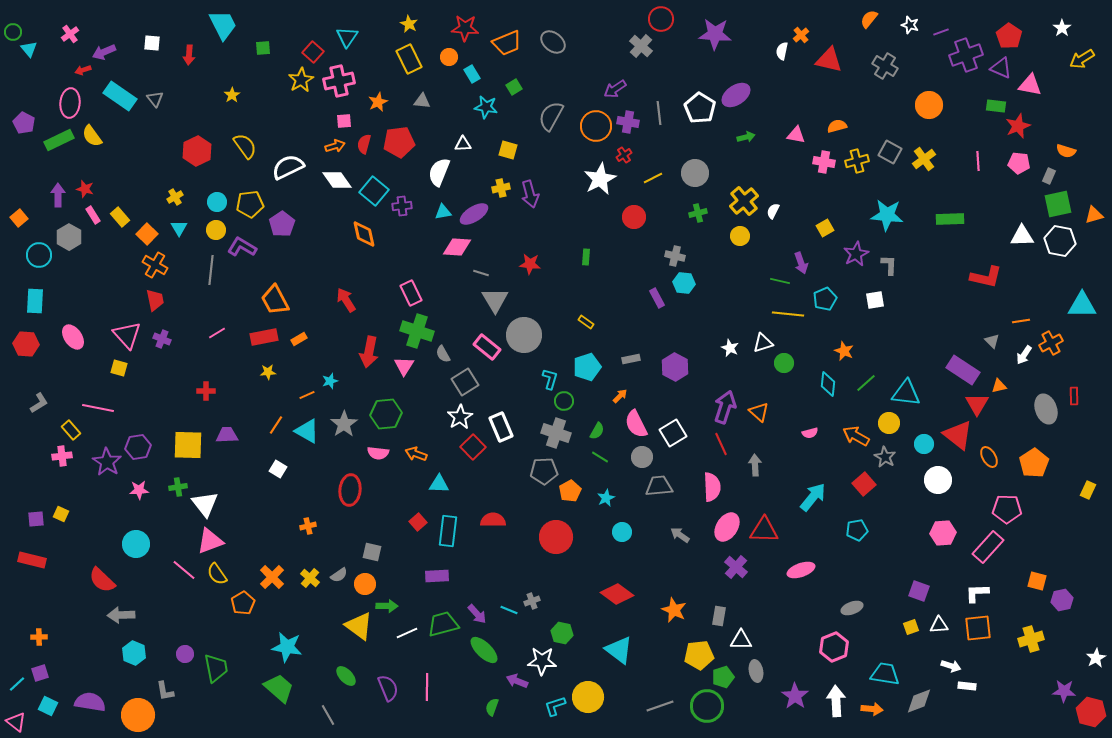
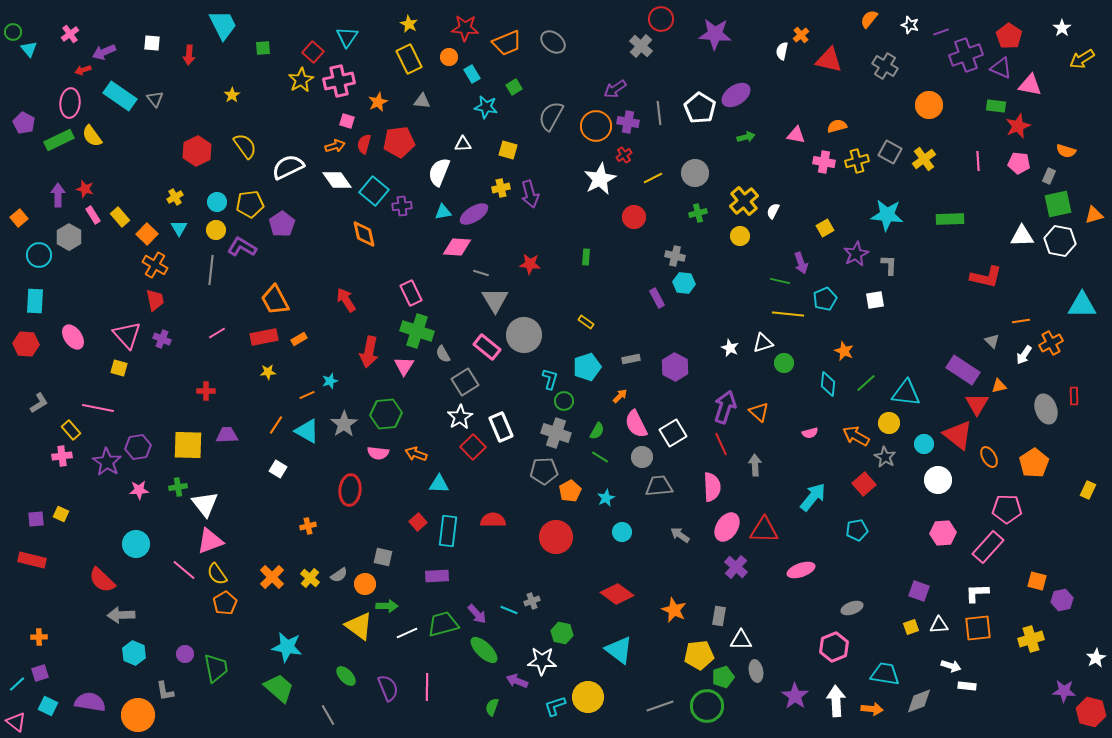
pink square at (344, 121): moved 3 px right; rotated 21 degrees clockwise
gray square at (372, 552): moved 11 px right, 5 px down
orange pentagon at (243, 603): moved 18 px left
